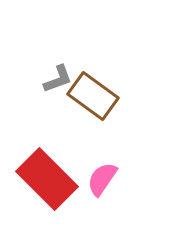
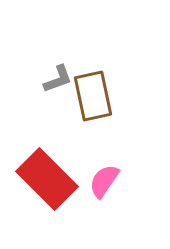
brown rectangle: rotated 42 degrees clockwise
pink semicircle: moved 2 px right, 2 px down
